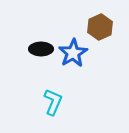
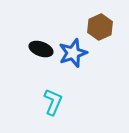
black ellipse: rotated 20 degrees clockwise
blue star: rotated 12 degrees clockwise
